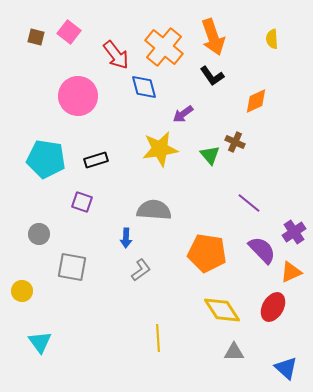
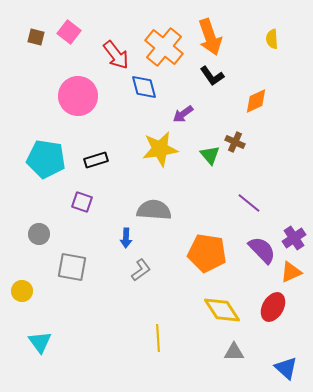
orange arrow: moved 3 px left
purple cross: moved 6 px down
